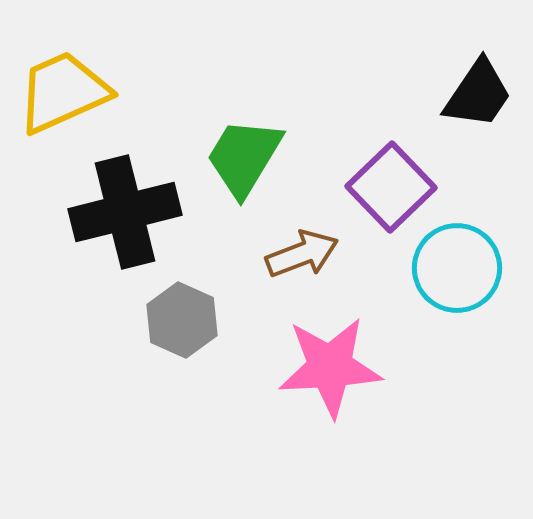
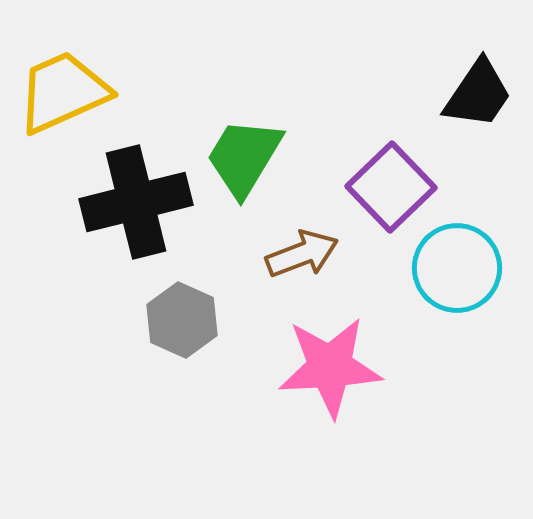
black cross: moved 11 px right, 10 px up
